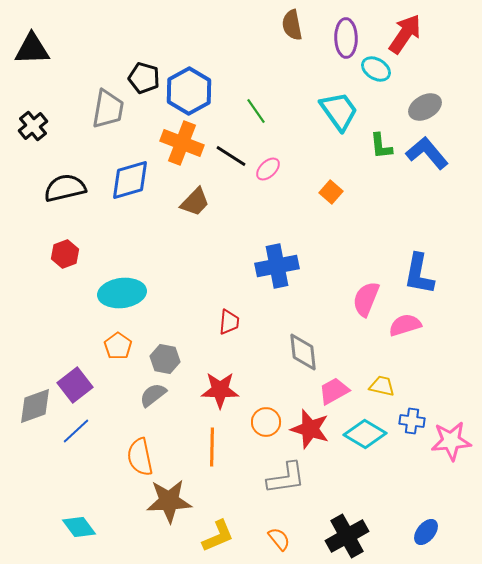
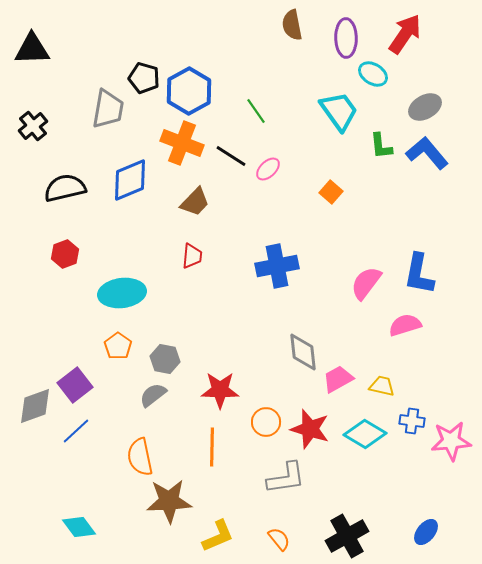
cyan ellipse at (376, 69): moved 3 px left, 5 px down
blue diamond at (130, 180): rotated 6 degrees counterclockwise
pink semicircle at (366, 299): moved 16 px up; rotated 15 degrees clockwise
red trapezoid at (229, 322): moved 37 px left, 66 px up
pink trapezoid at (334, 391): moved 4 px right, 12 px up
